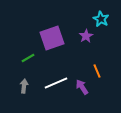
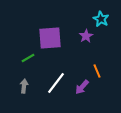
purple square: moved 2 px left; rotated 15 degrees clockwise
white line: rotated 30 degrees counterclockwise
purple arrow: rotated 105 degrees counterclockwise
